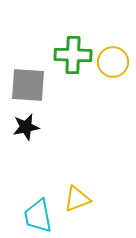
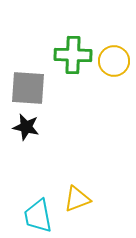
yellow circle: moved 1 px right, 1 px up
gray square: moved 3 px down
black star: rotated 24 degrees clockwise
